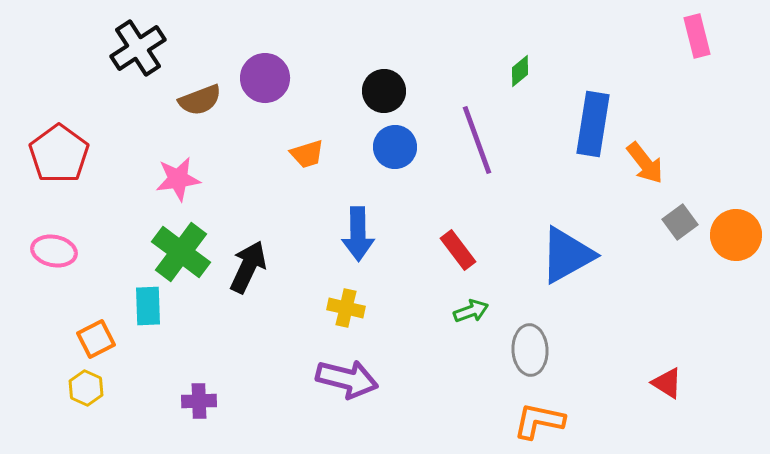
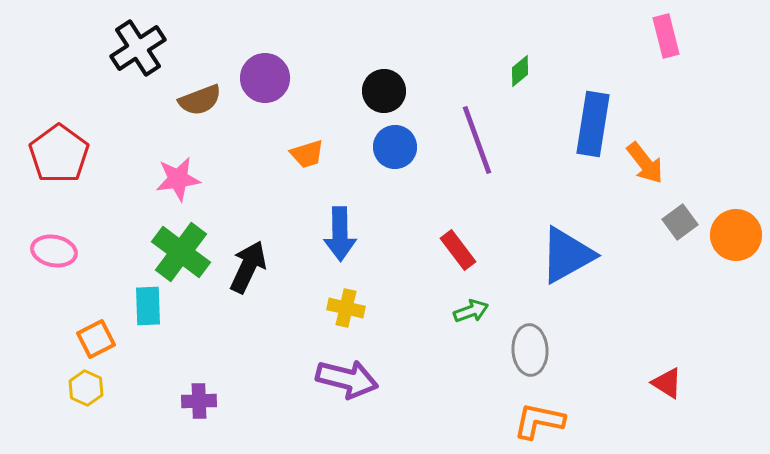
pink rectangle: moved 31 px left
blue arrow: moved 18 px left
